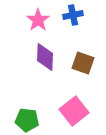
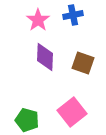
pink square: moved 2 px left, 1 px down
green pentagon: rotated 10 degrees clockwise
